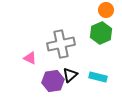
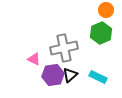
gray cross: moved 3 px right, 4 px down
pink triangle: moved 4 px right, 1 px down
cyan rectangle: rotated 12 degrees clockwise
purple hexagon: moved 6 px up
